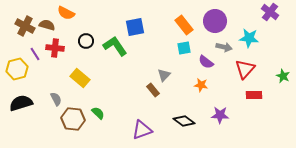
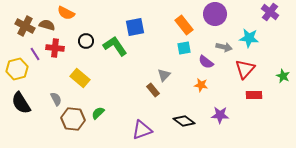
purple circle: moved 7 px up
black semicircle: rotated 105 degrees counterclockwise
green semicircle: rotated 88 degrees counterclockwise
